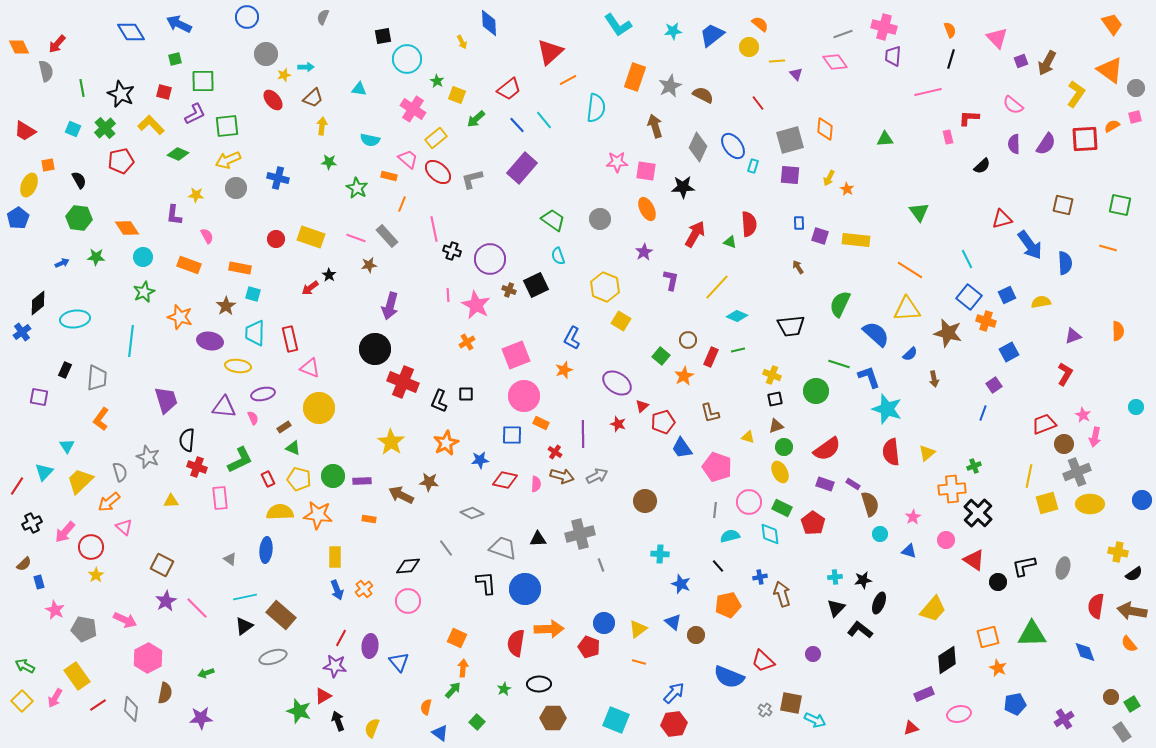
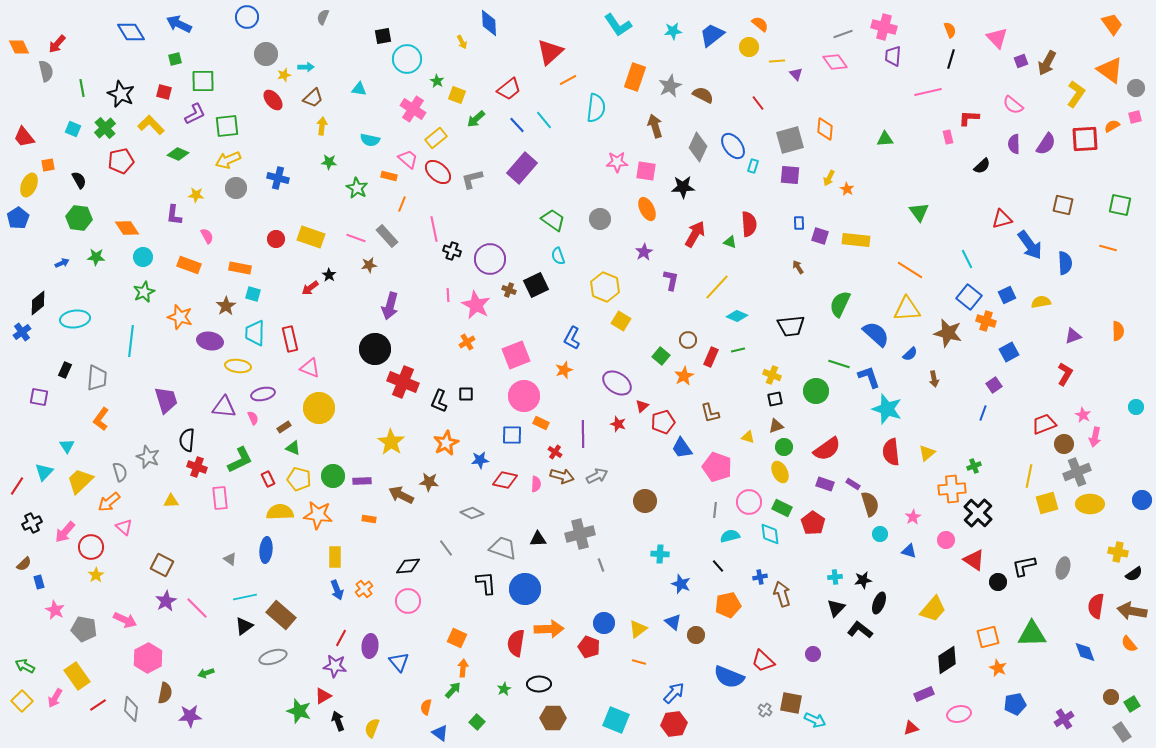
red trapezoid at (25, 131): moved 1 px left, 6 px down; rotated 20 degrees clockwise
purple star at (201, 718): moved 11 px left, 2 px up
